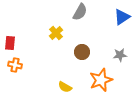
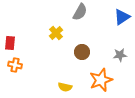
yellow semicircle: rotated 16 degrees counterclockwise
